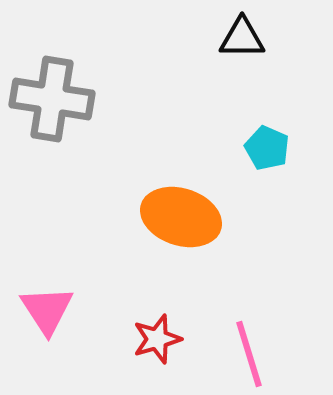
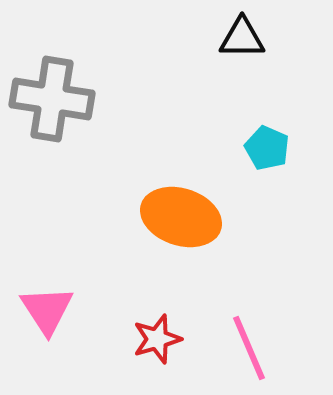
pink line: moved 6 px up; rotated 6 degrees counterclockwise
